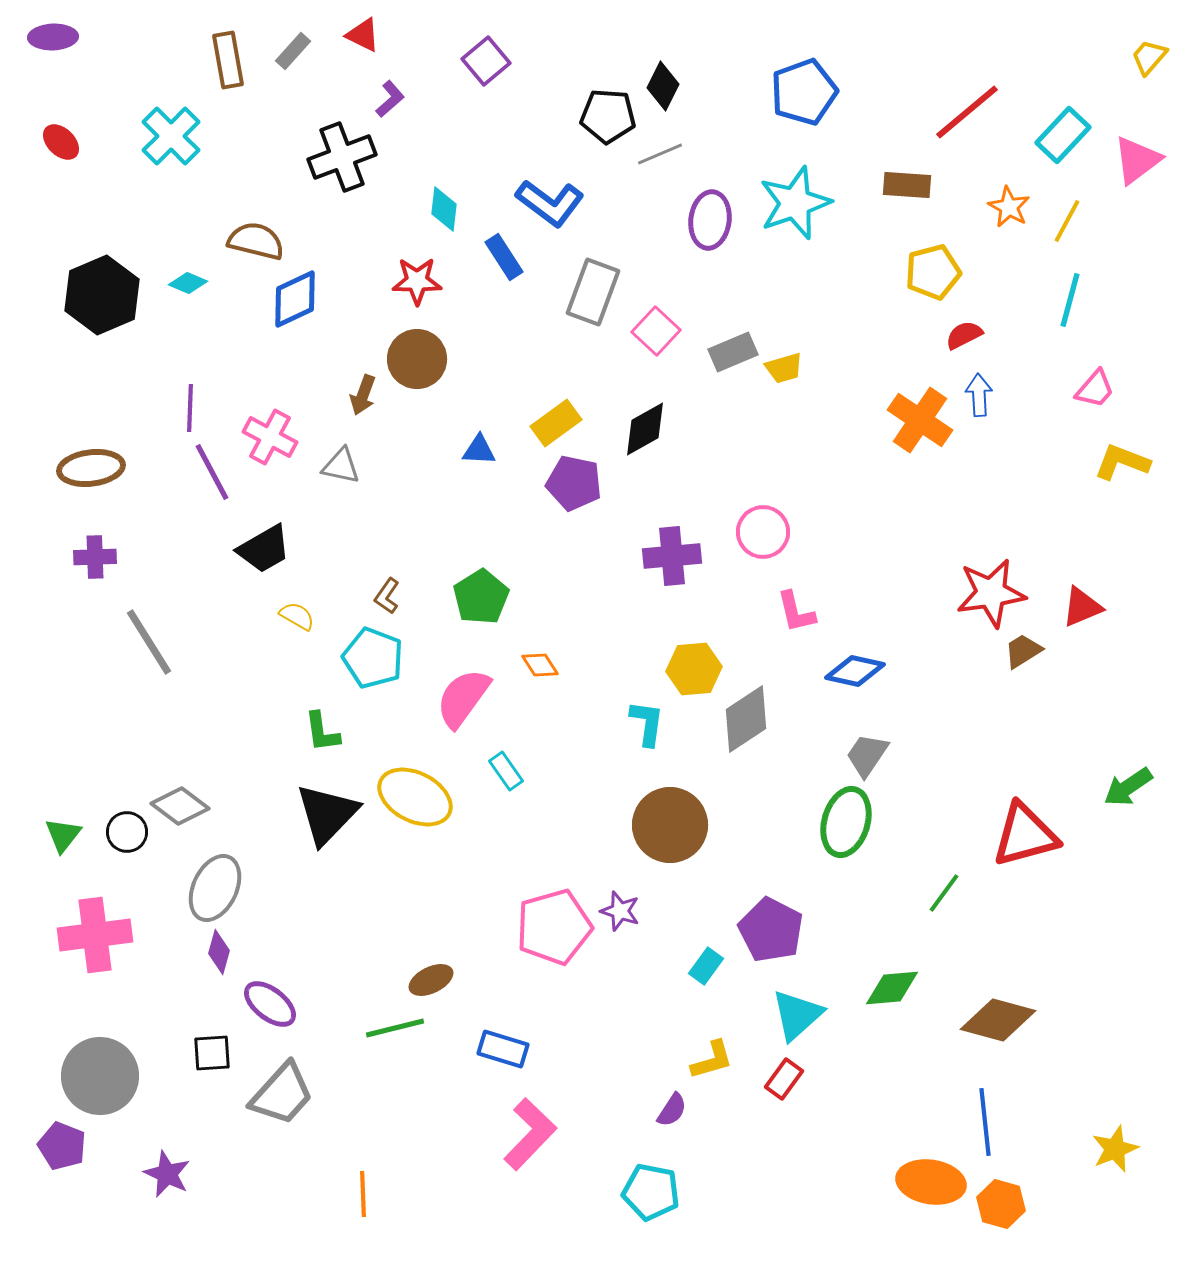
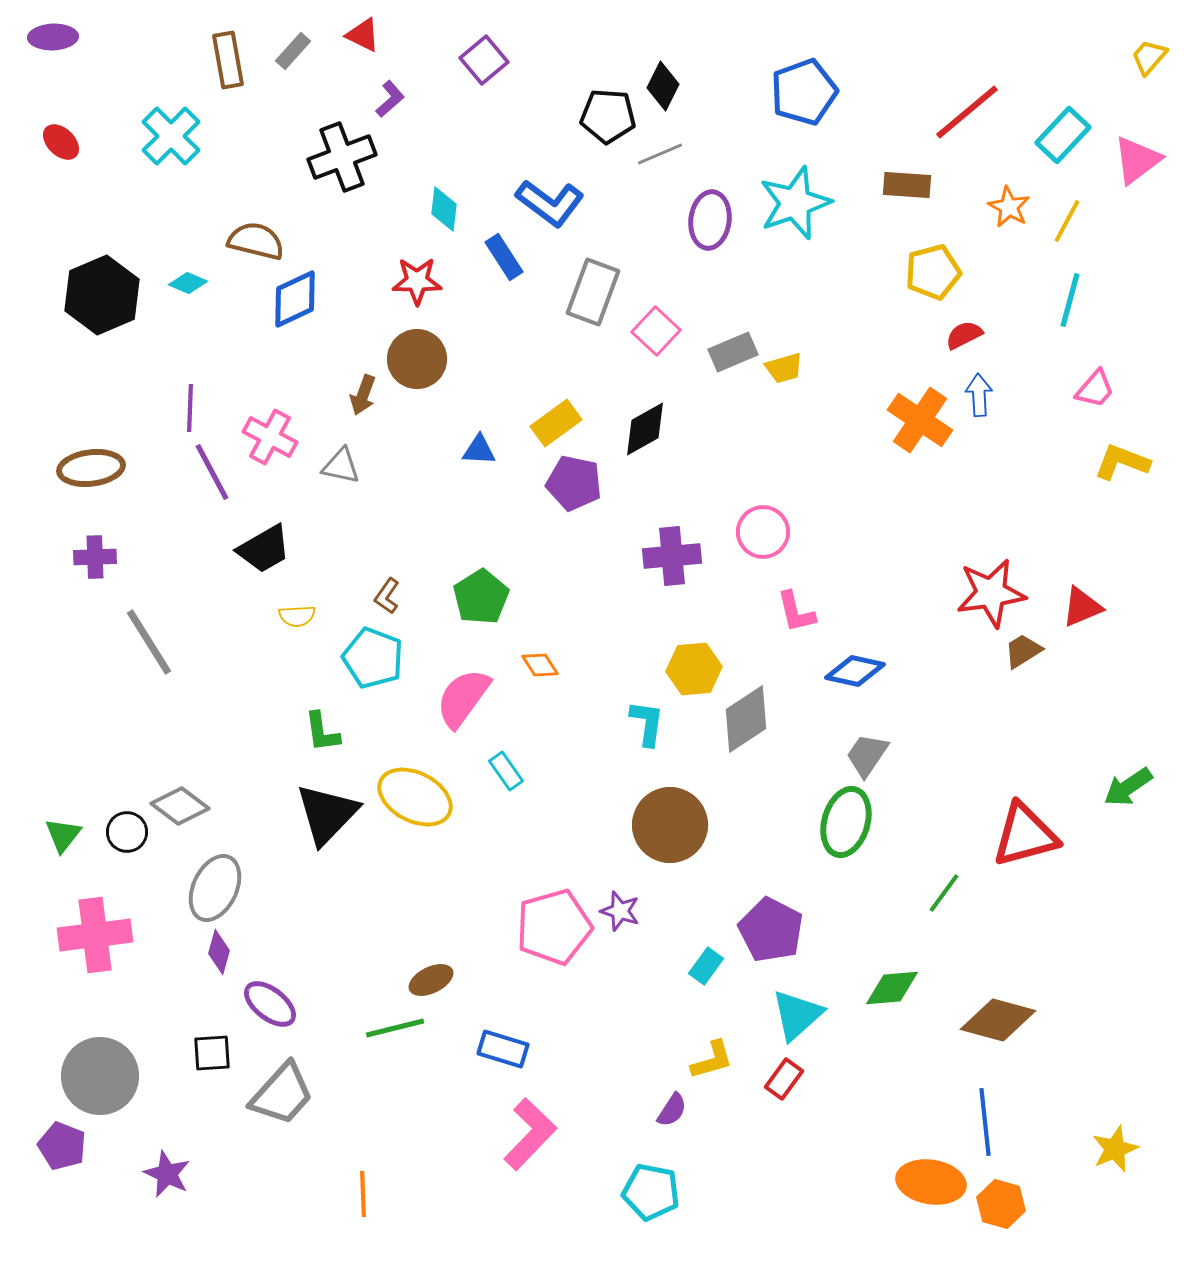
purple square at (486, 61): moved 2 px left, 1 px up
yellow semicircle at (297, 616): rotated 147 degrees clockwise
